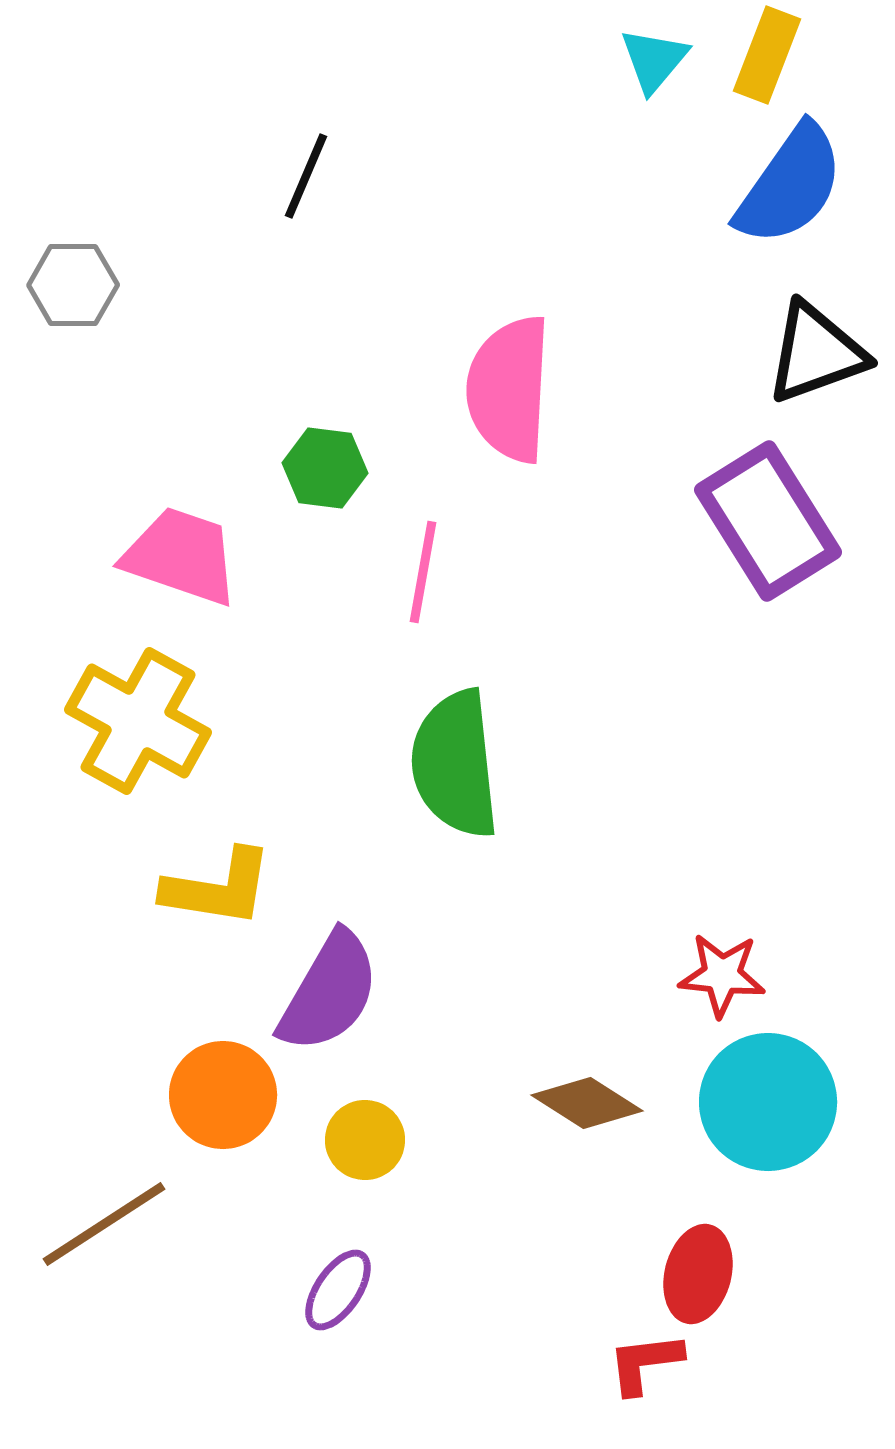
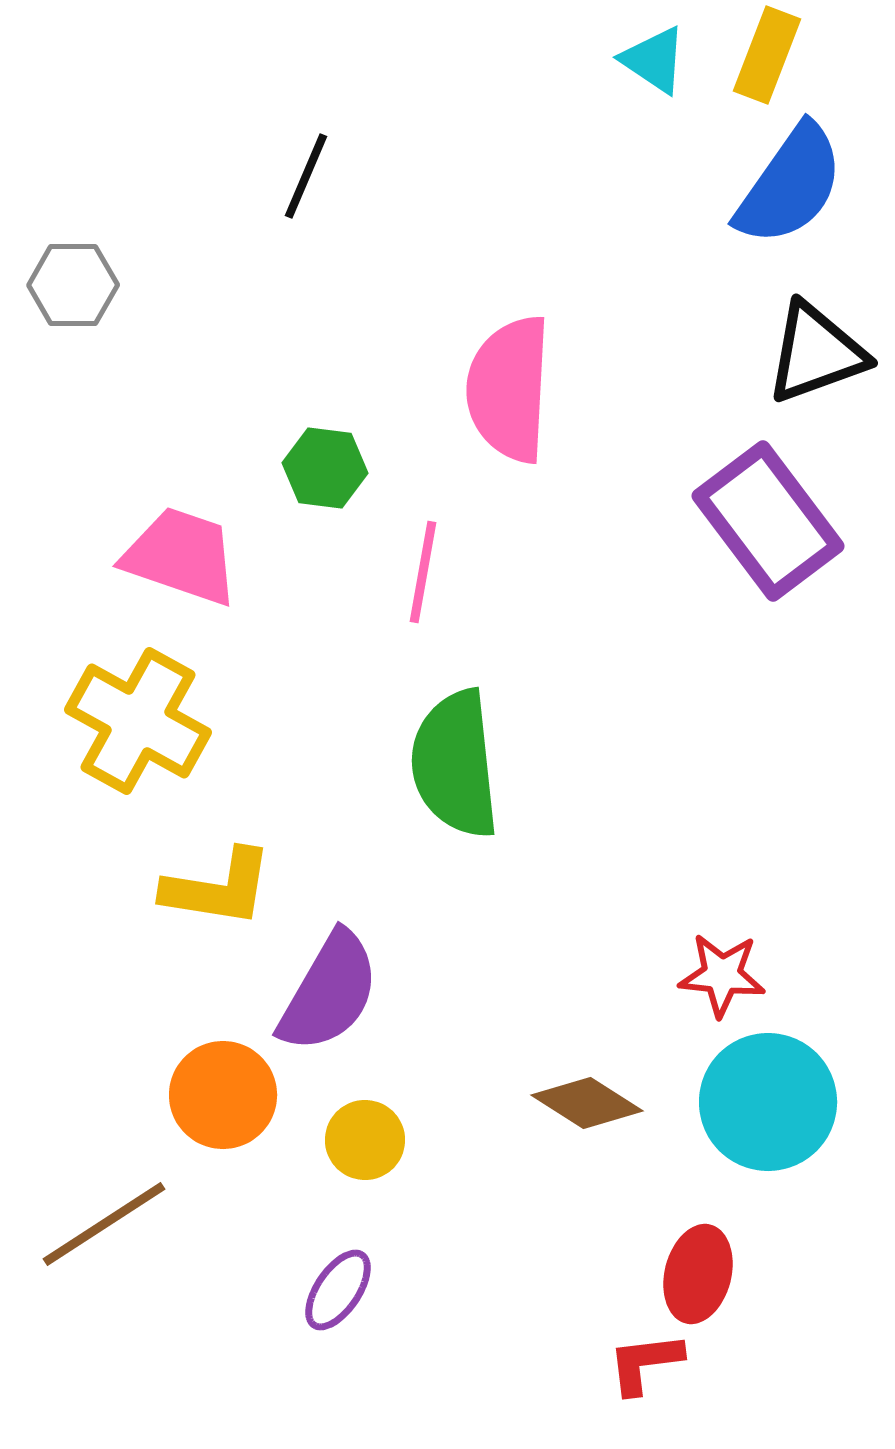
cyan triangle: rotated 36 degrees counterclockwise
purple rectangle: rotated 5 degrees counterclockwise
